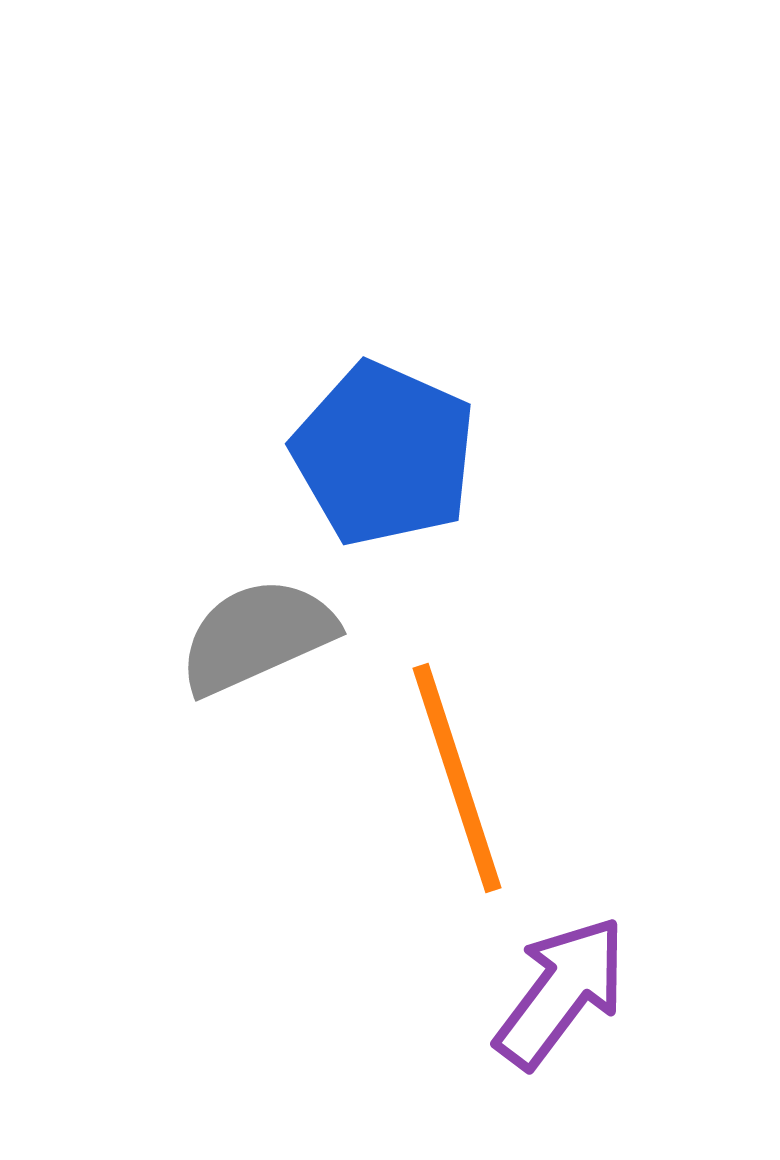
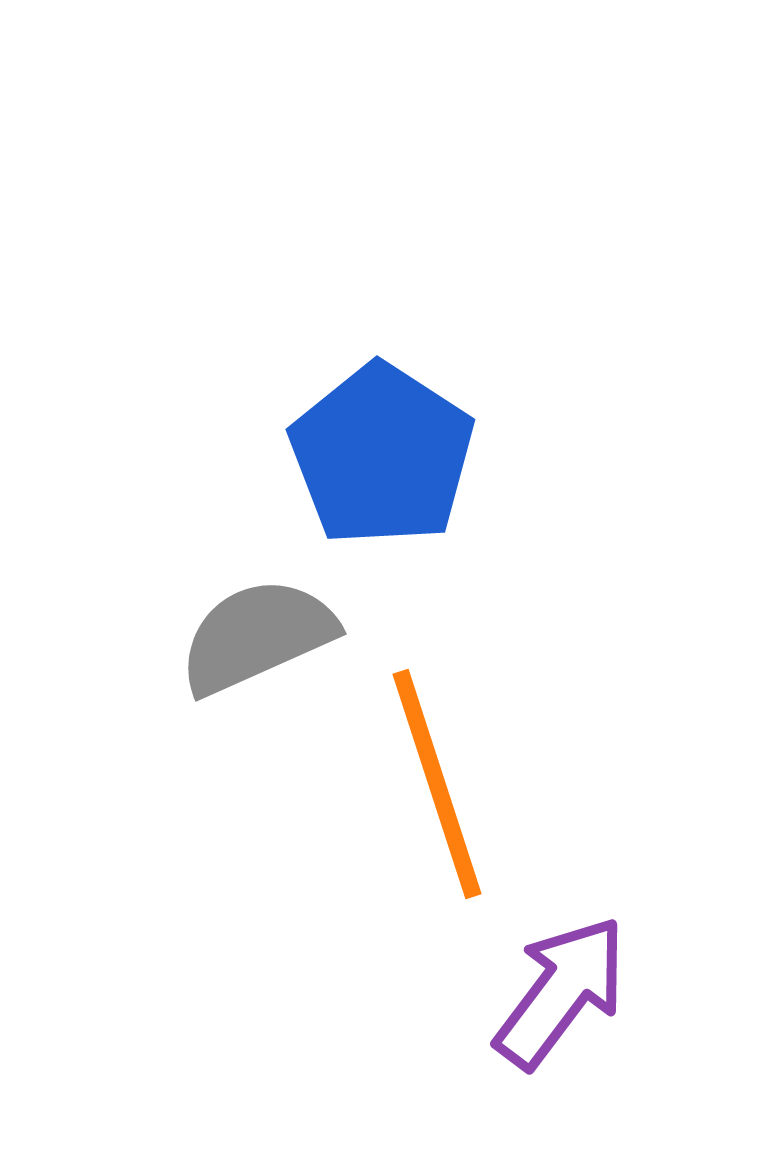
blue pentagon: moved 2 px left, 1 px down; rotated 9 degrees clockwise
orange line: moved 20 px left, 6 px down
